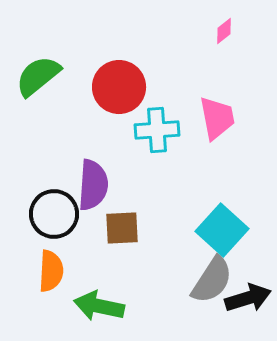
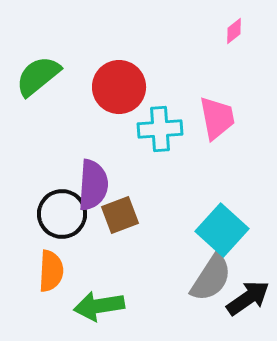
pink diamond: moved 10 px right
cyan cross: moved 3 px right, 1 px up
black circle: moved 8 px right
brown square: moved 2 px left, 13 px up; rotated 18 degrees counterclockwise
gray semicircle: moved 1 px left, 2 px up
black arrow: rotated 18 degrees counterclockwise
green arrow: rotated 21 degrees counterclockwise
